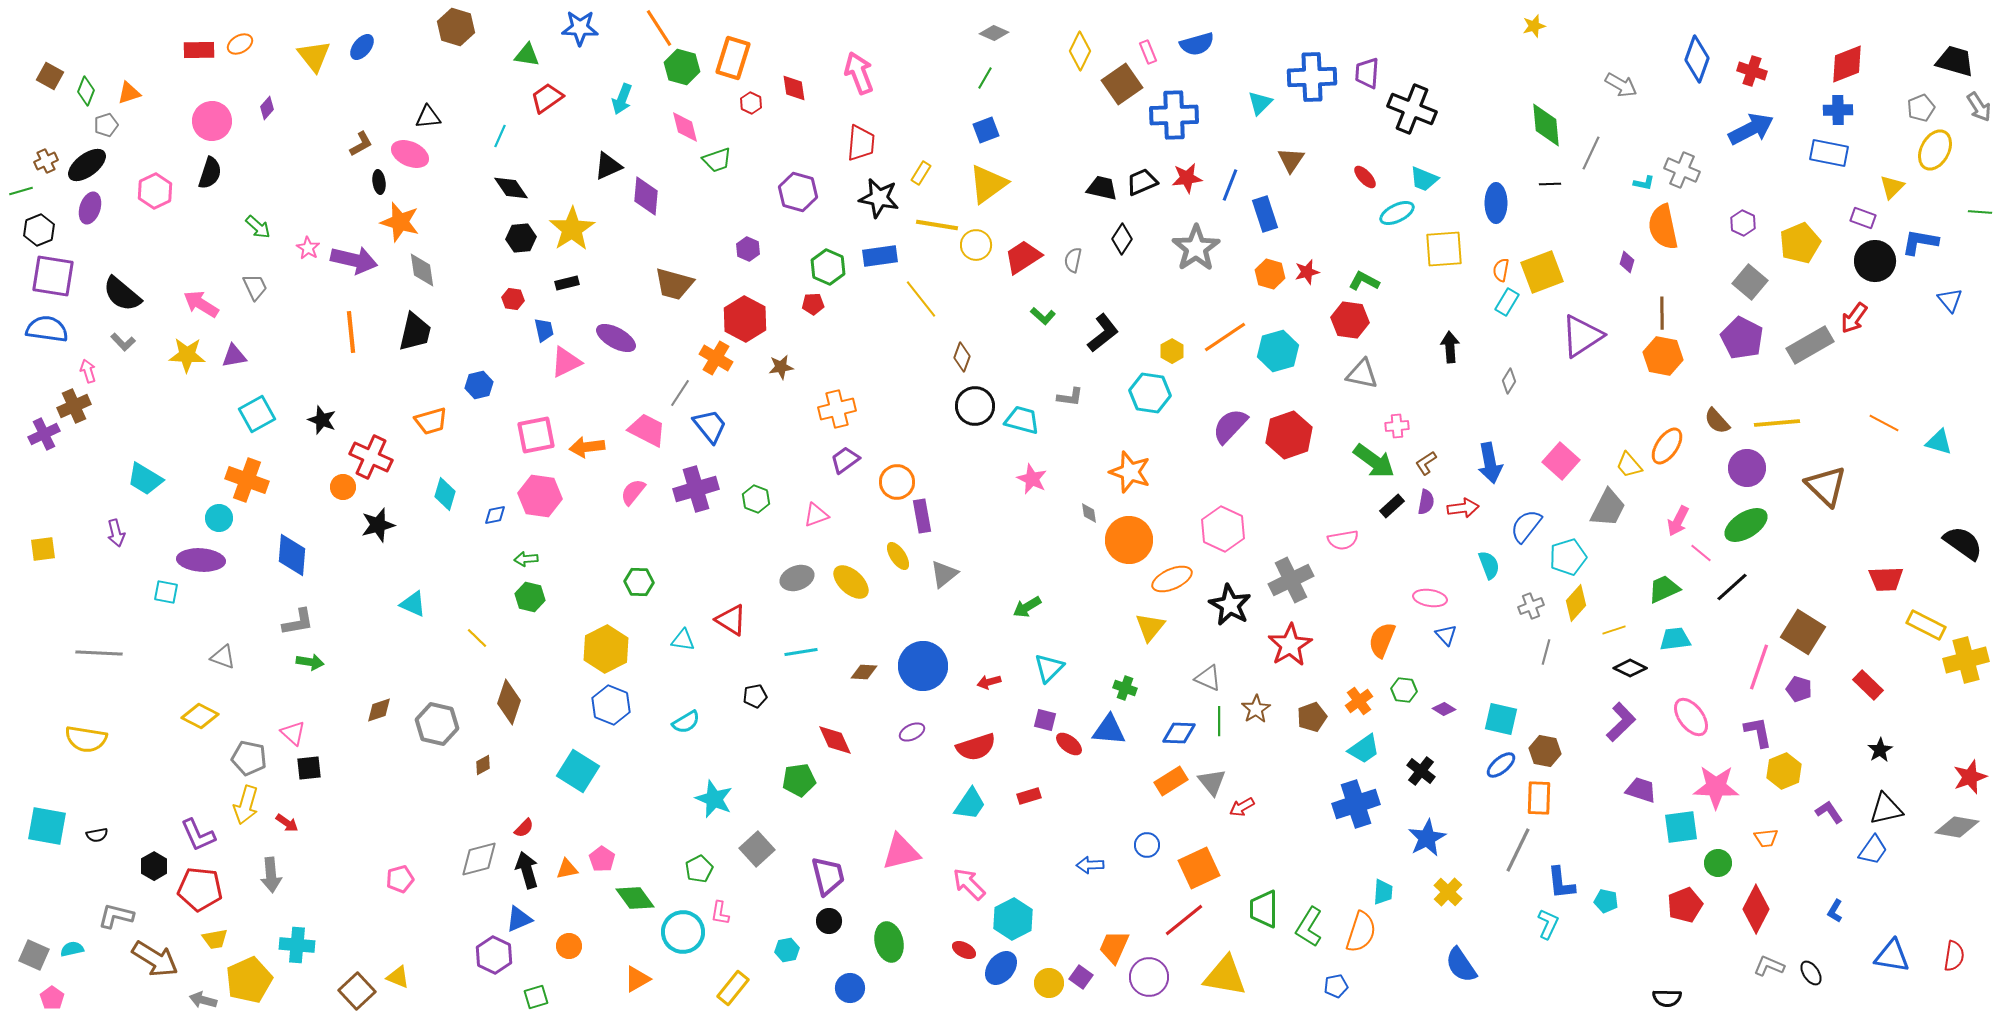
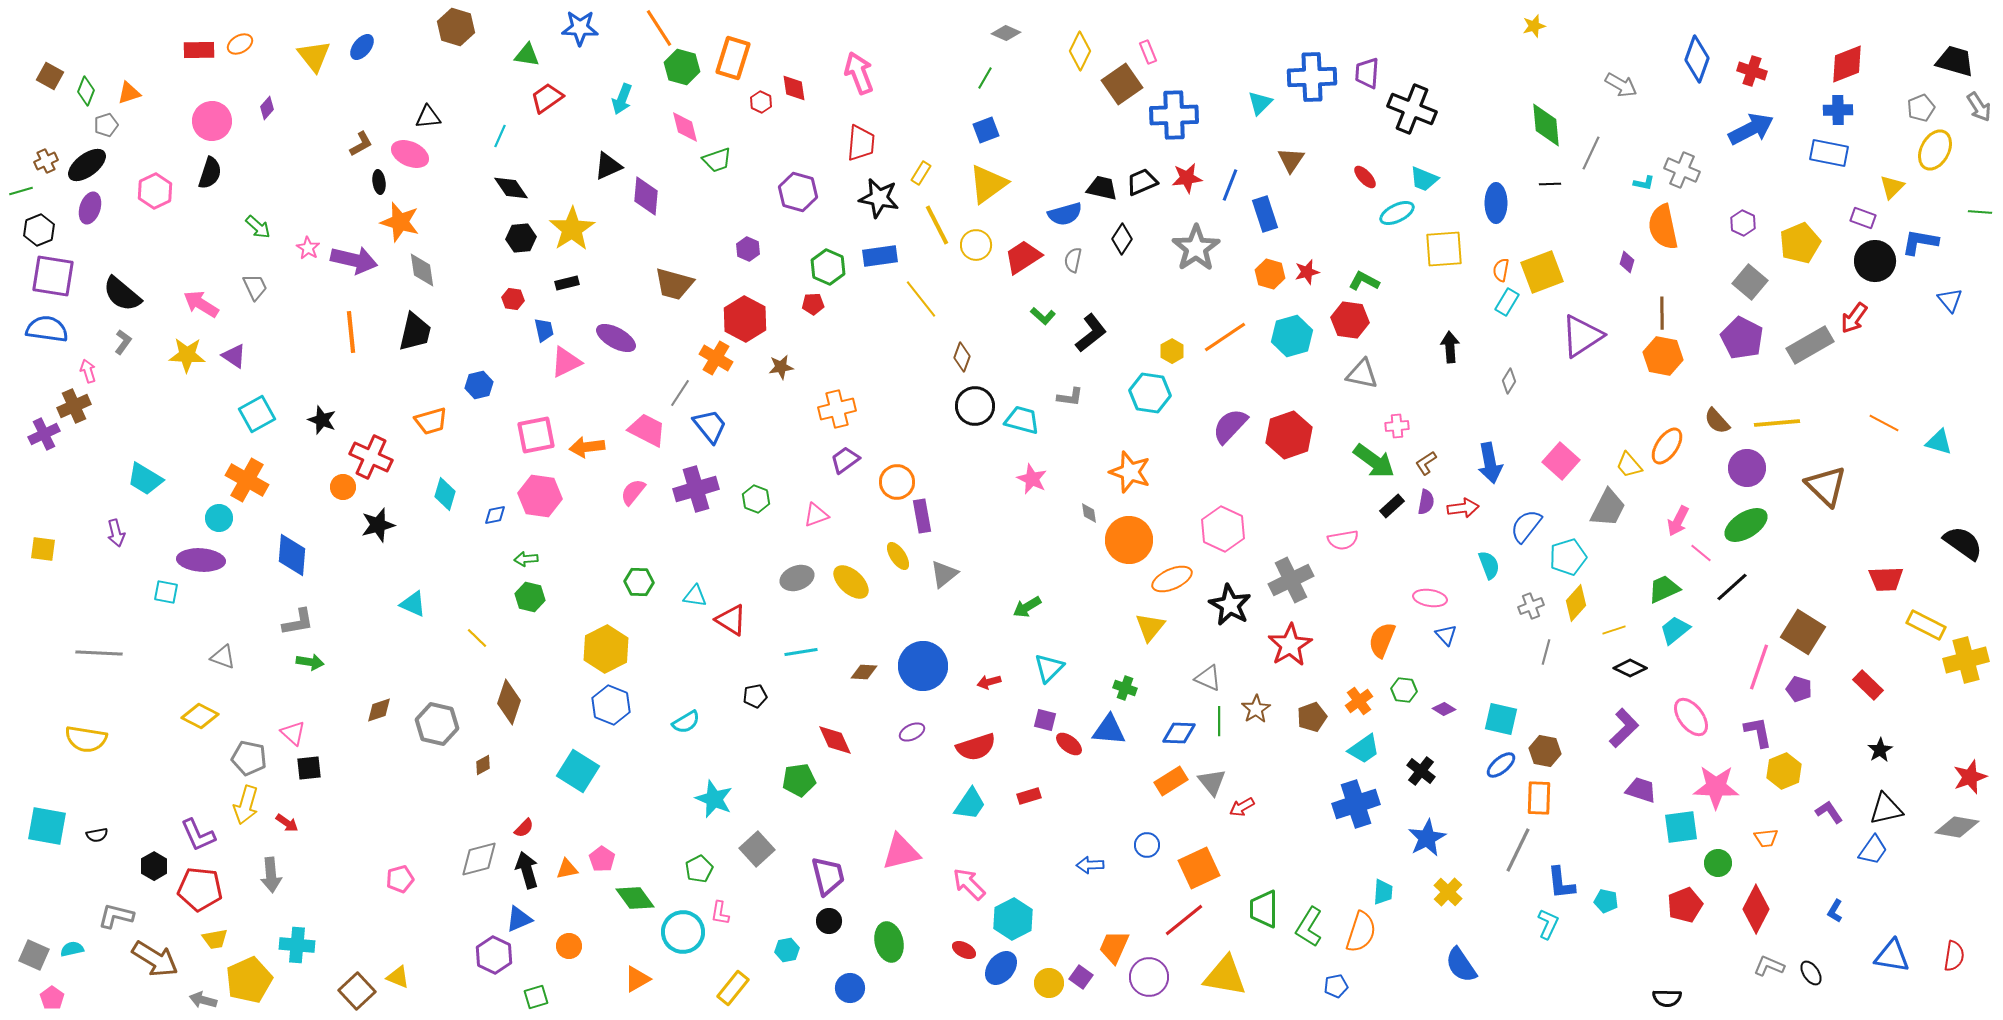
gray diamond at (994, 33): moved 12 px right
blue semicircle at (1197, 44): moved 132 px left, 170 px down
red hexagon at (751, 103): moved 10 px right, 1 px up
yellow line at (937, 225): rotated 54 degrees clockwise
black L-shape at (1103, 333): moved 12 px left
gray L-shape at (123, 342): rotated 100 degrees counterclockwise
cyan hexagon at (1278, 351): moved 14 px right, 15 px up
purple triangle at (234, 356): rotated 44 degrees clockwise
orange cross at (247, 480): rotated 9 degrees clockwise
yellow square at (43, 549): rotated 16 degrees clockwise
cyan trapezoid at (1675, 639): moved 9 px up; rotated 32 degrees counterclockwise
cyan triangle at (683, 640): moved 12 px right, 44 px up
purple L-shape at (1621, 722): moved 3 px right, 6 px down
